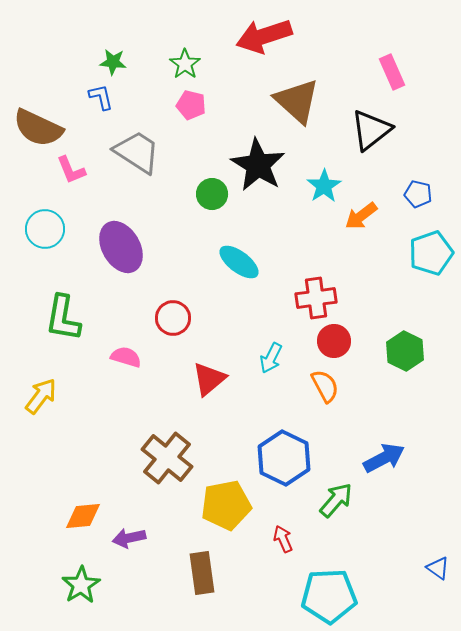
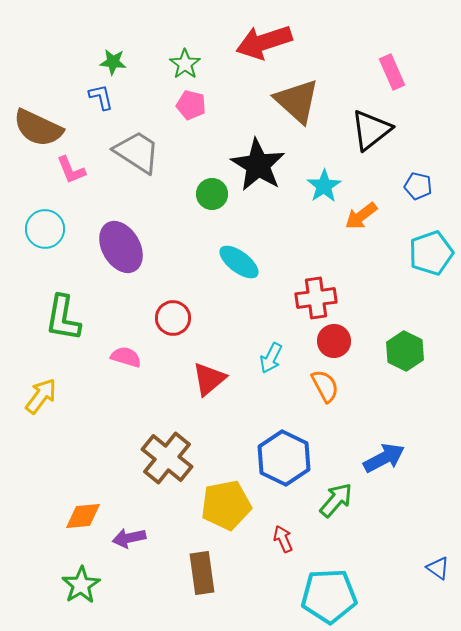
red arrow at (264, 36): moved 6 px down
blue pentagon at (418, 194): moved 8 px up
